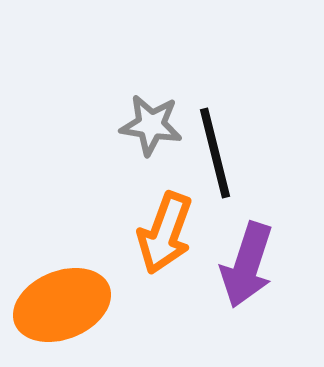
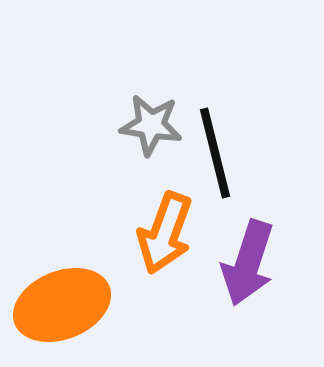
purple arrow: moved 1 px right, 2 px up
